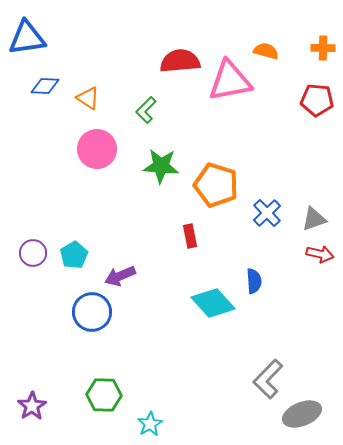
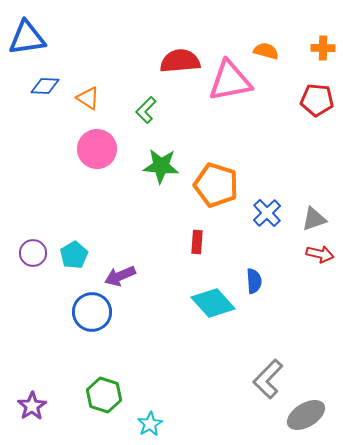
red rectangle: moved 7 px right, 6 px down; rotated 15 degrees clockwise
green hexagon: rotated 16 degrees clockwise
gray ellipse: moved 4 px right, 1 px down; rotated 9 degrees counterclockwise
